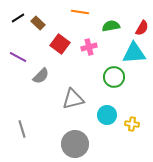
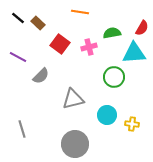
black line: rotated 72 degrees clockwise
green semicircle: moved 1 px right, 7 px down
